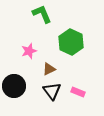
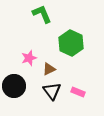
green hexagon: moved 1 px down
pink star: moved 7 px down
